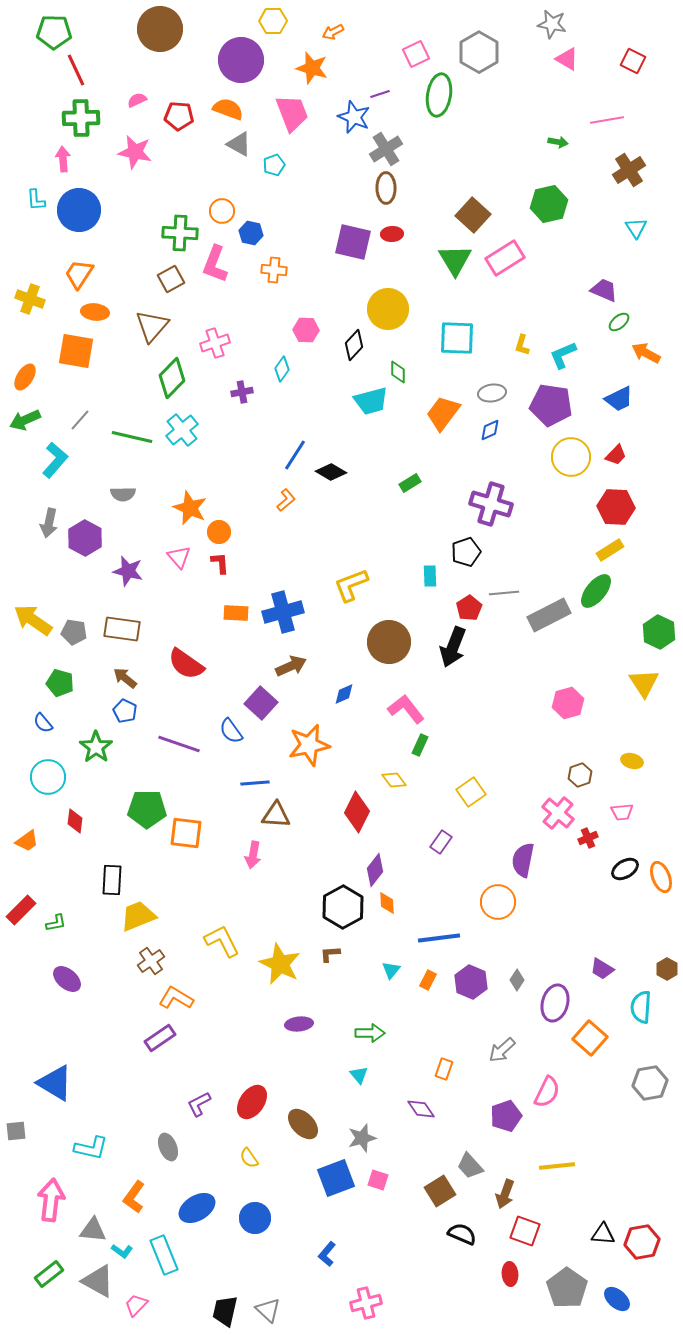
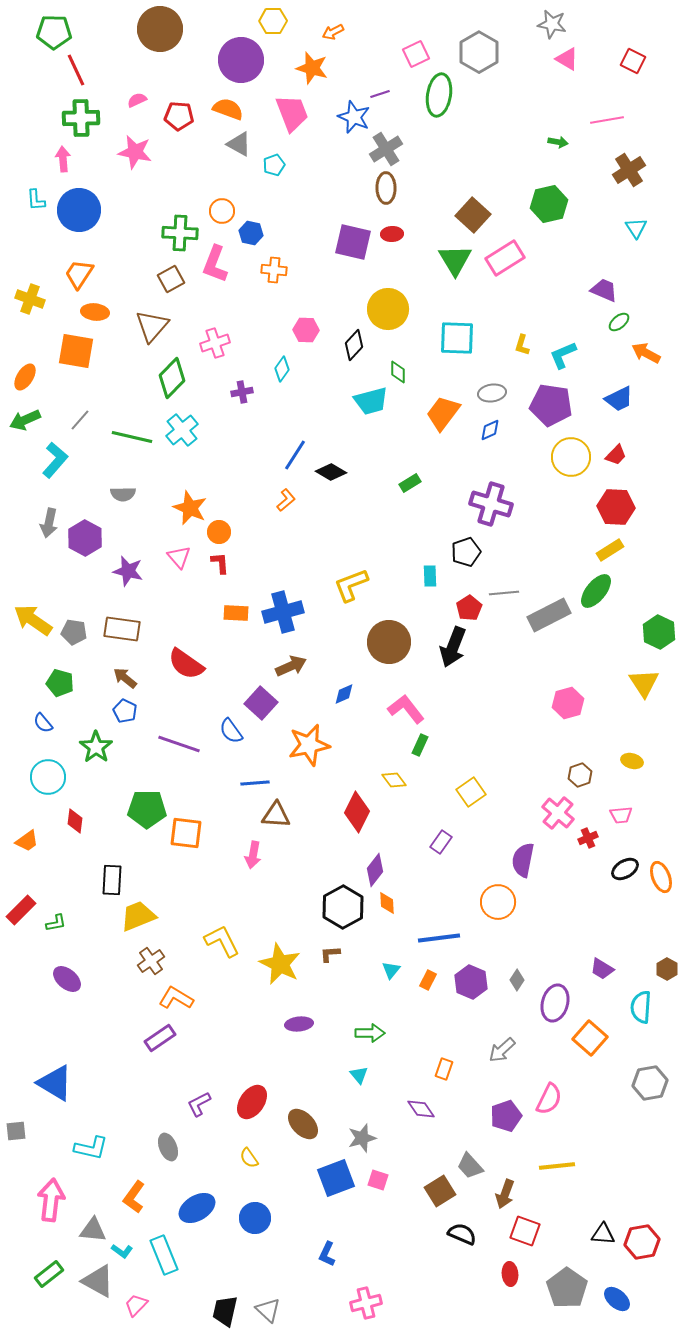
pink trapezoid at (622, 812): moved 1 px left, 3 px down
pink semicircle at (547, 1092): moved 2 px right, 7 px down
blue L-shape at (327, 1254): rotated 15 degrees counterclockwise
